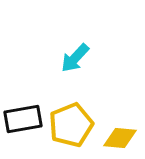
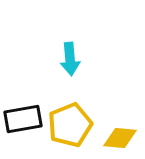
cyan arrow: moved 5 px left, 1 px down; rotated 48 degrees counterclockwise
yellow pentagon: moved 1 px left
